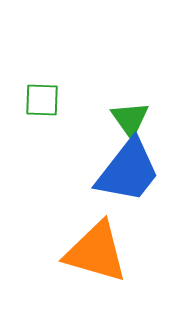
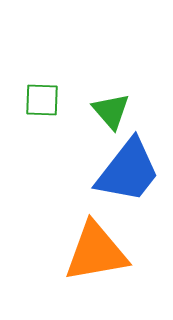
green triangle: moved 19 px left, 8 px up; rotated 6 degrees counterclockwise
orange triangle: rotated 26 degrees counterclockwise
